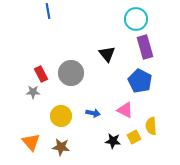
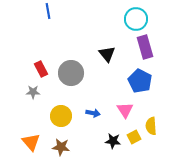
red rectangle: moved 5 px up
pink triangle: rotated 30 degrees clockwise
